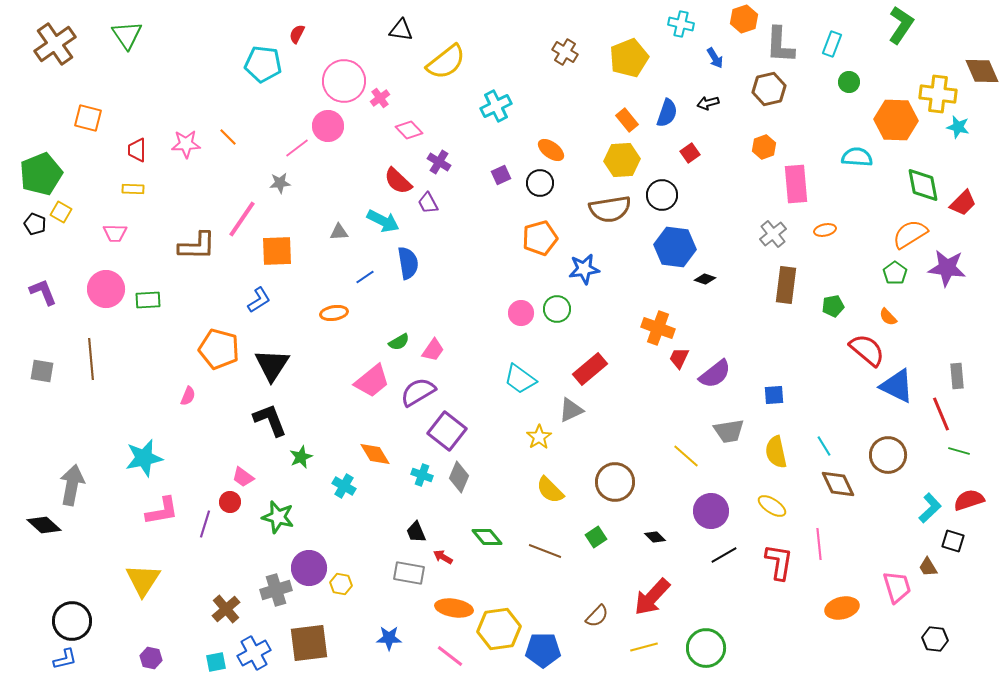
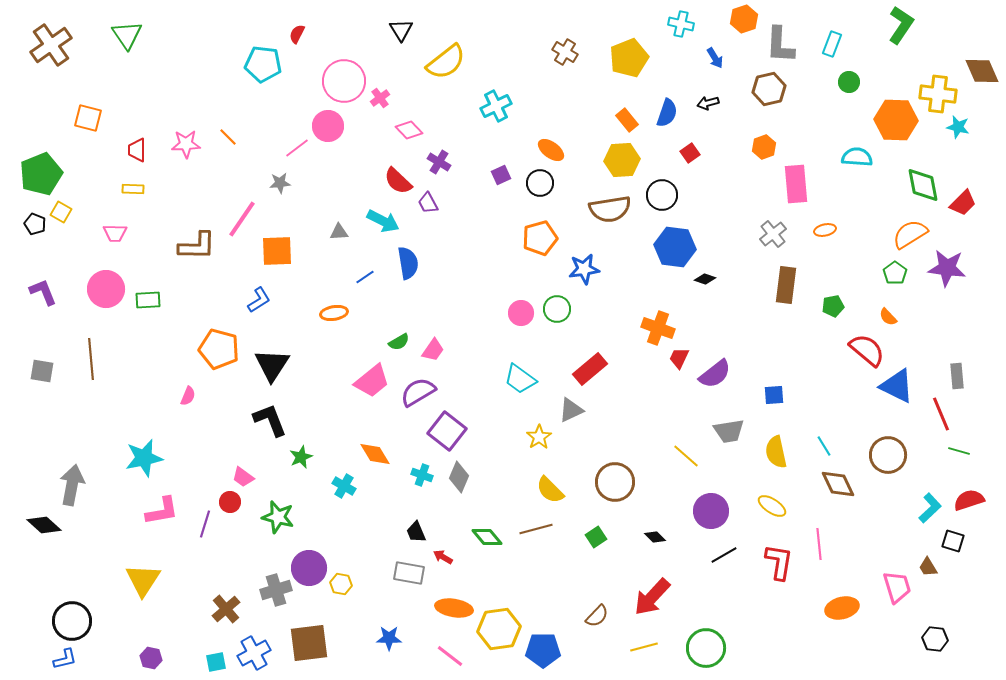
black triangle at (401, 30): rotated 50 degrees clockwise
brown cross at (55, 44): moved 4 px left, 1 px down
brown line at (545, 551): moved 9 px left, 22 px up; rotated 36 degrees counterclockwise
